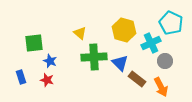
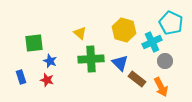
cyan cross: moved 1 px right, 1 px up
green cross: moved 3 px left, 2 px down
